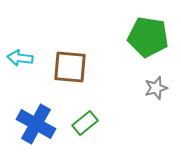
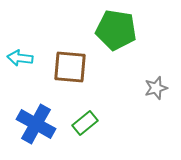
green pentagon: moved 32 px left, 7 px up
